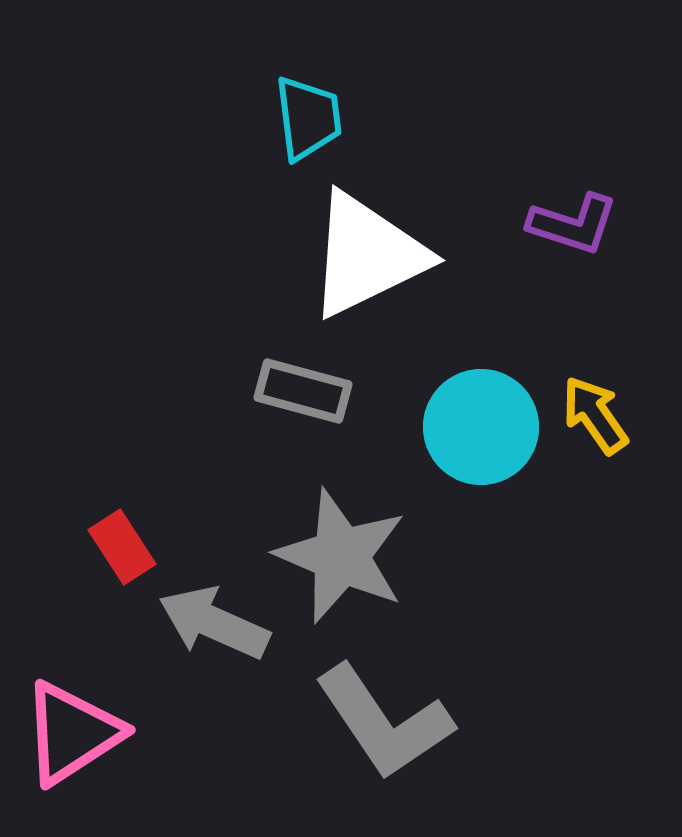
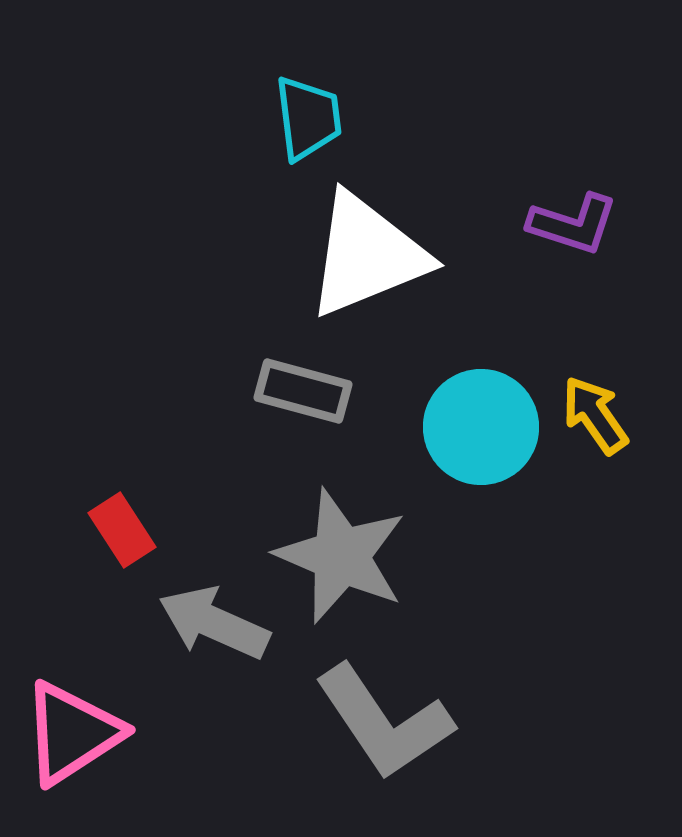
white triangle: rotated 4 degrees clockwise
red rectangle: moved 17 px up
